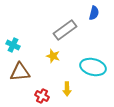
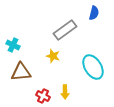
cyan ellipse: rotated 45 degrees clockwise
brown triangle: moved 1 px right
yellow arrow: moved 2 px left, 3 px down
red cross: moved 1 px right
